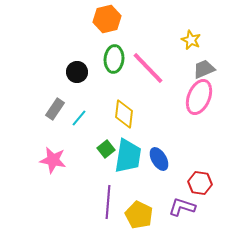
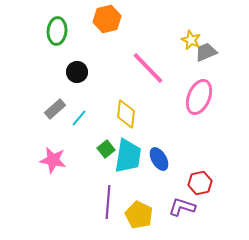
green ellipse: moved 57 px left, 28 px up
gray trapezoid: moved 2 px right, 17 px up
gray rectangle: rotated 15 degrees clockwise
yellow diamond: moved 2 px right
red hexagon: rotated 20 degrees counterclockwise
